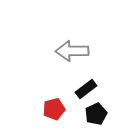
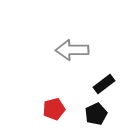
gray arrow: moved 1 px up
black rectangle: moved 18 px right, 5 px up
